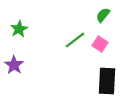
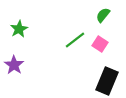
black rectangle: rotated 20 degrees clockwise
